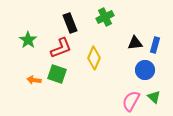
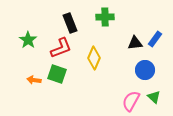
green cross: rotated 24 degrees clockwise
blue rectangle: moved 6 px up; rotated 21 degrees clockwise
